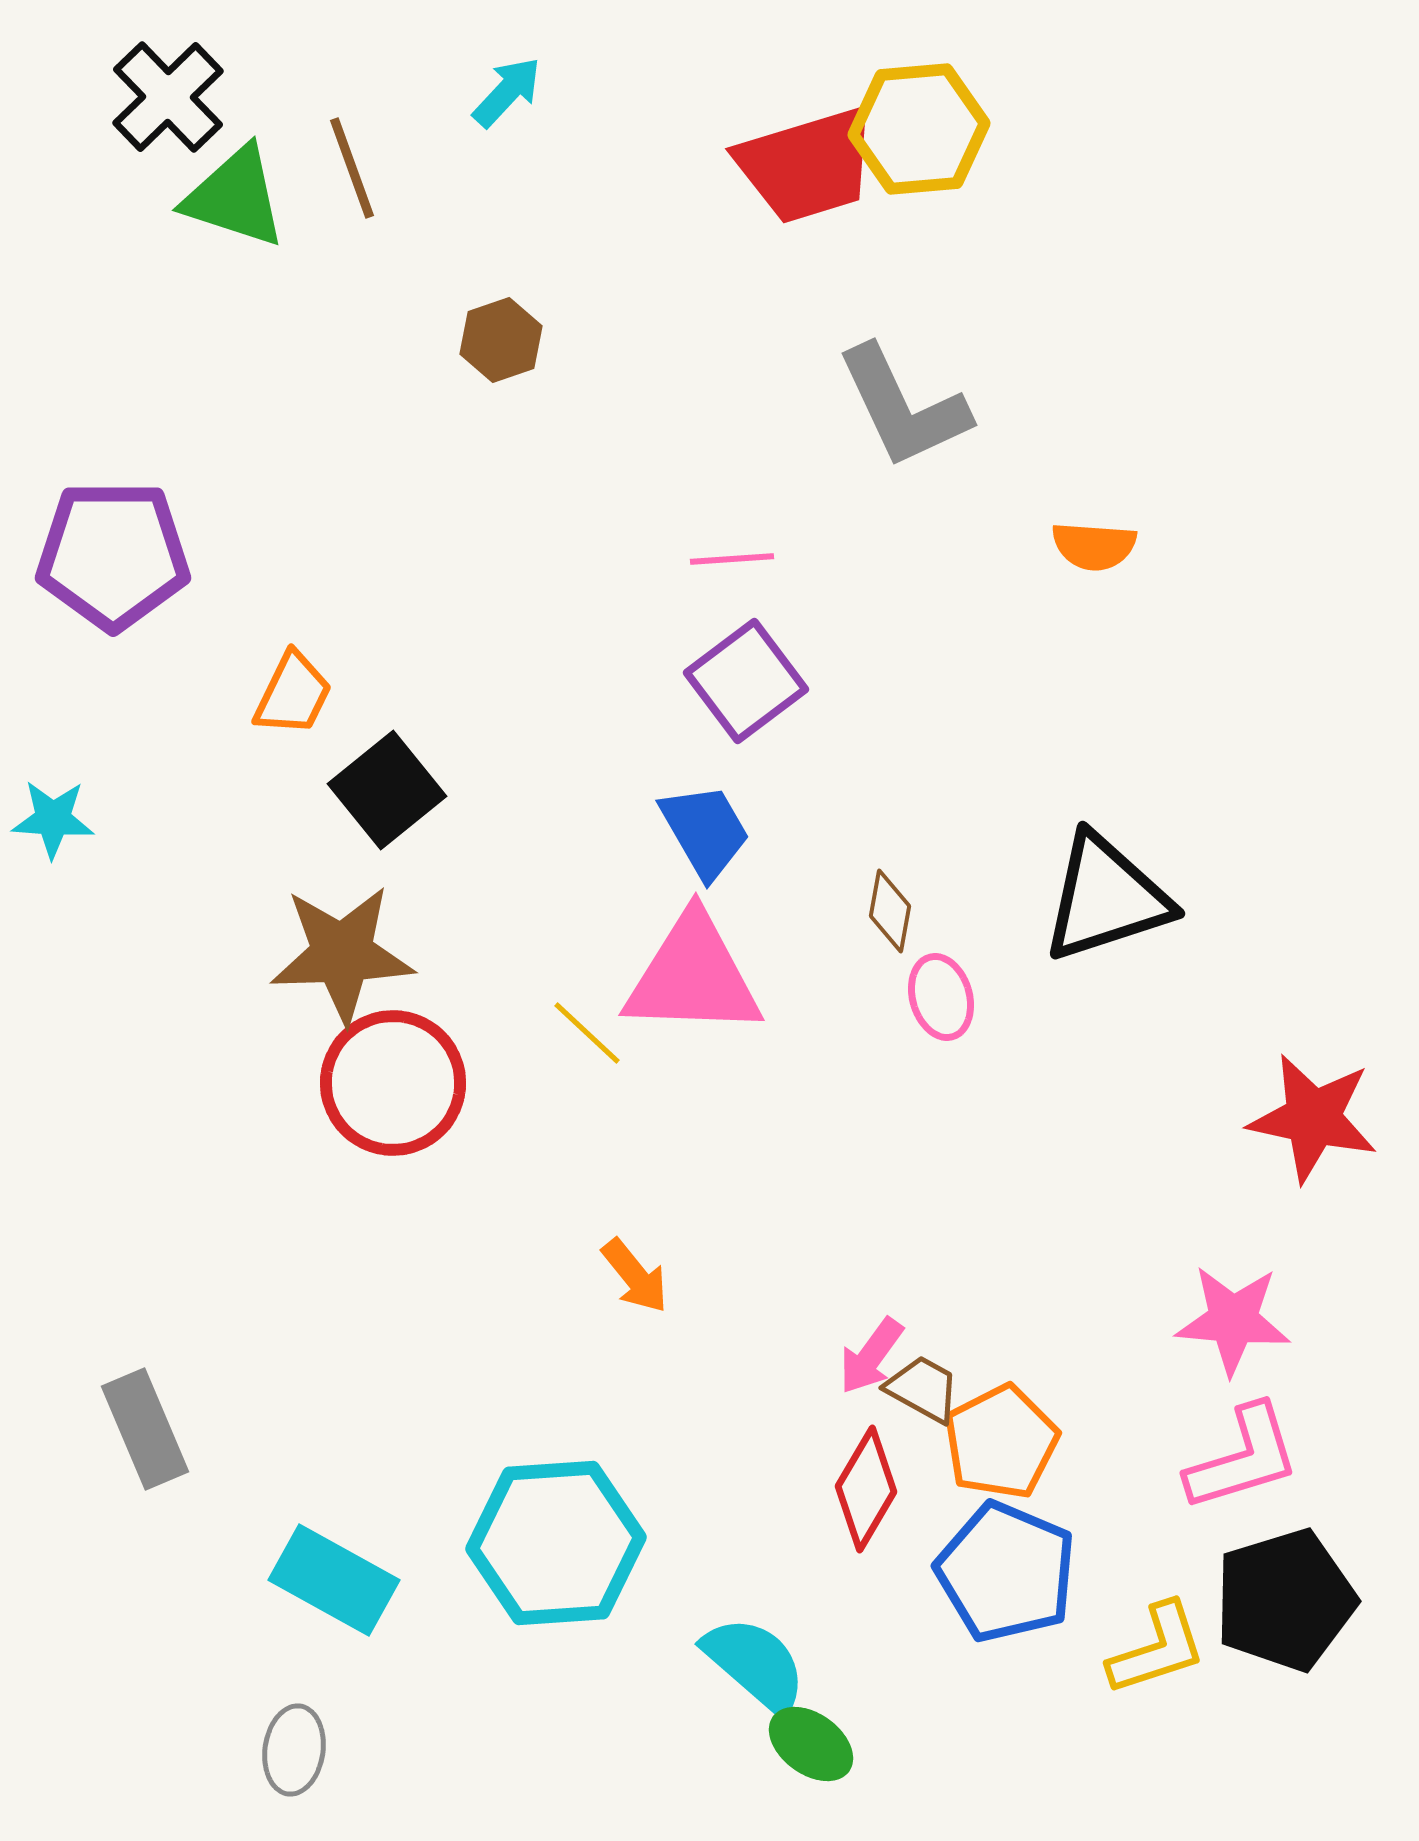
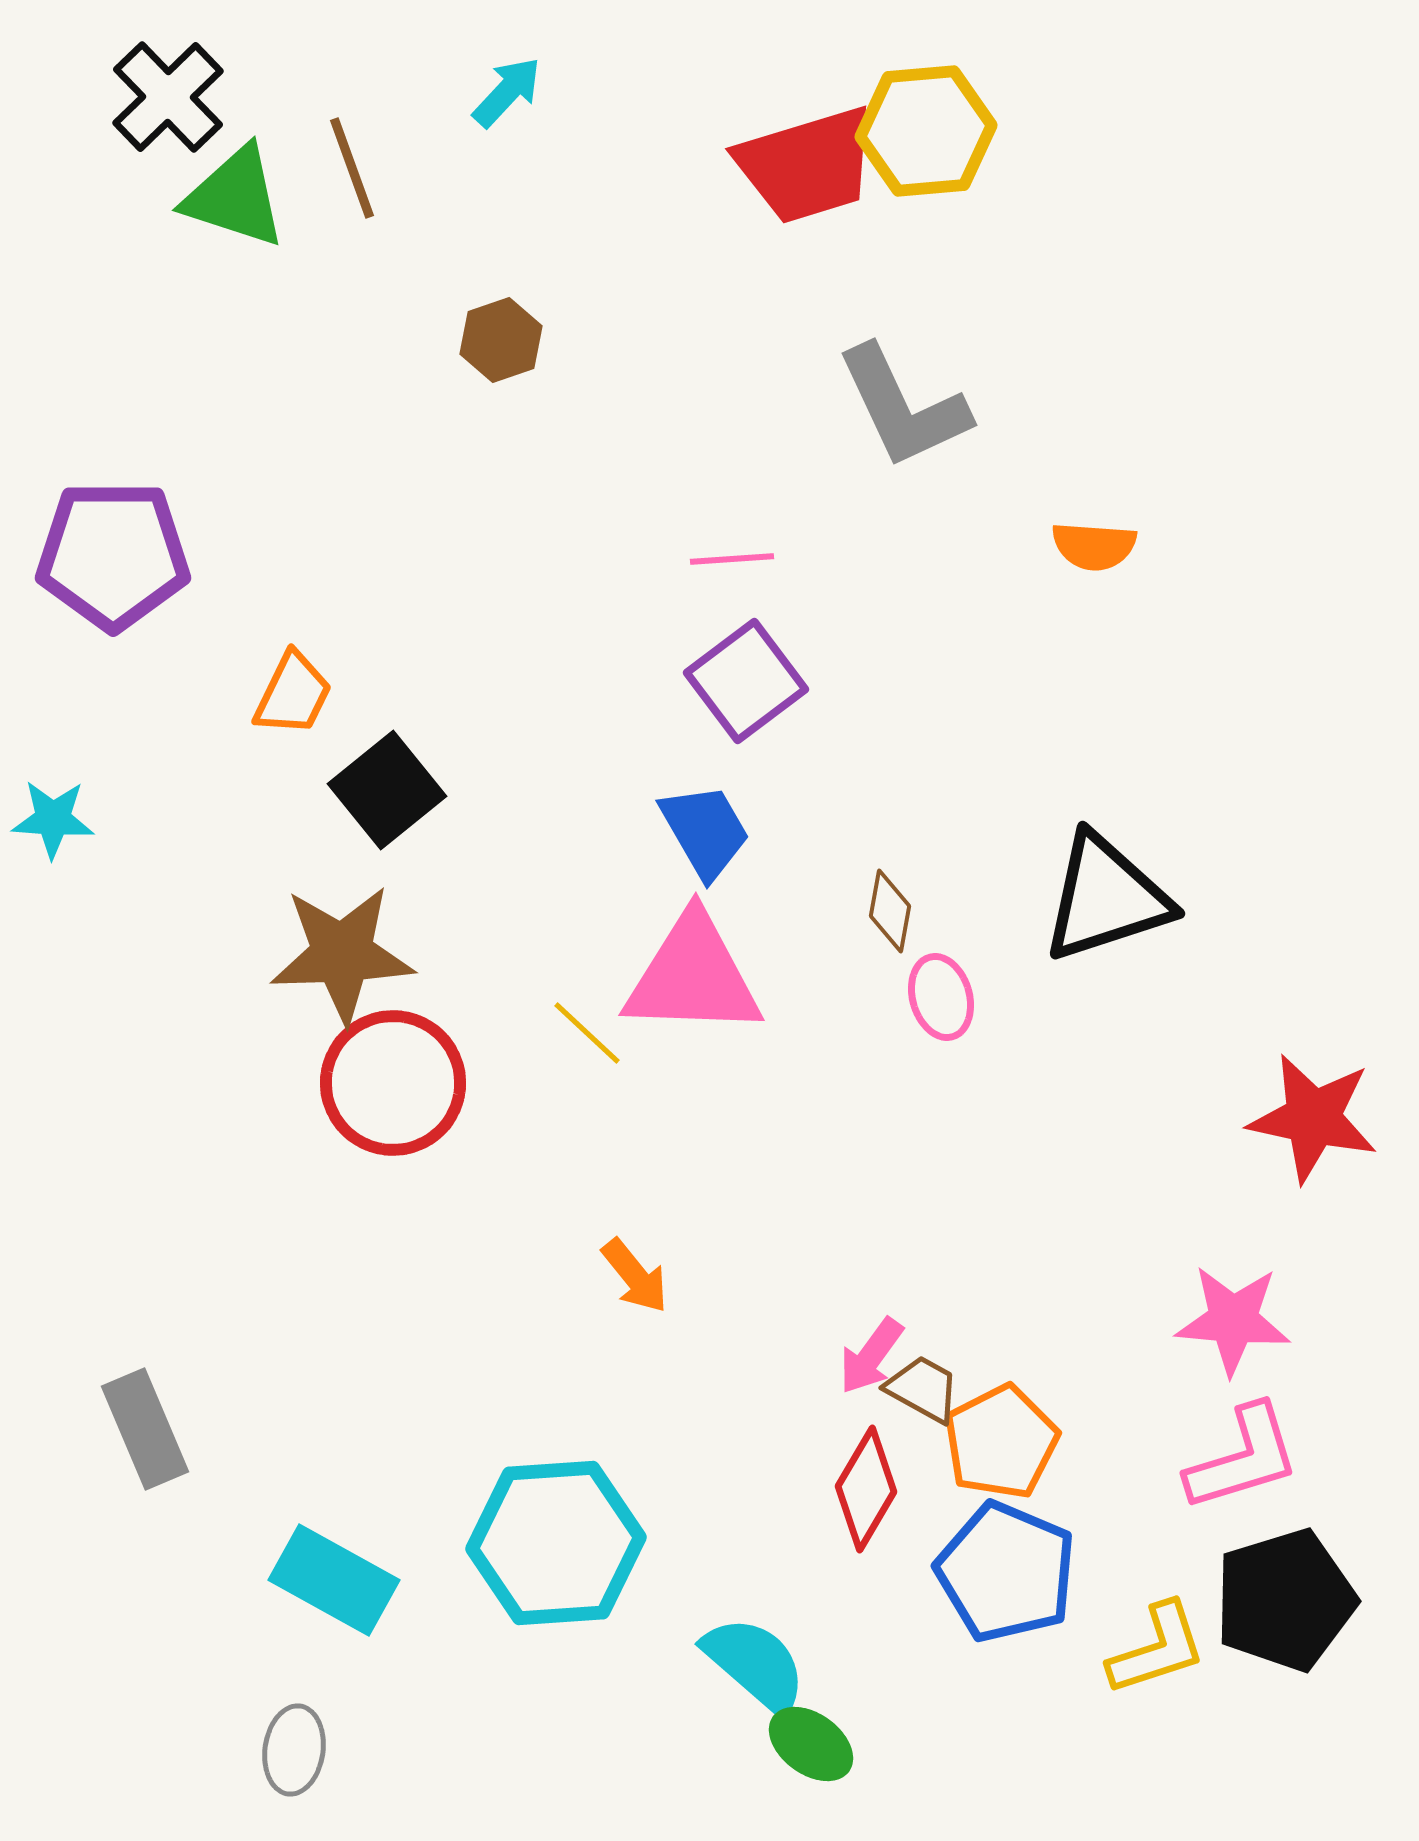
yellow hexagon: moved 7 px right, 2 px down
